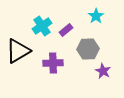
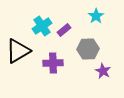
purple rectangle: moved 2 px left
